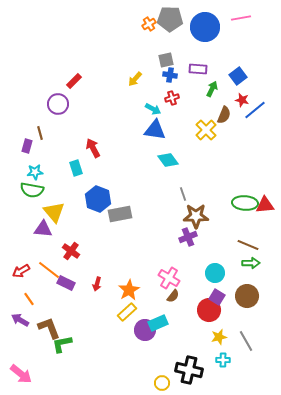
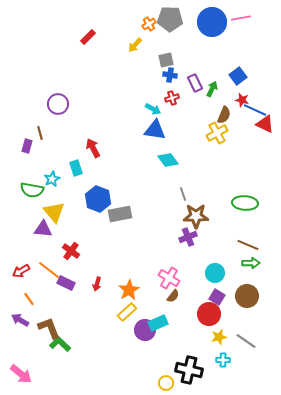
blue circle at (205, 27): moved 7 px right, 5 px up
purple rectangle at (198, 69): moved 3 px left, 14 px down; rotated 60 degrees clockwise
yellow arrow at (135, 79): moved 34 px up
red rectangle at (74, 81): moved 14 px right, 44 px up
blue line at (255, 110): rotated 65 degrees clockwise
yellow cross at (206, 130): moved 11 px right, 3 px down; rotated 15 degrees clockwise
cyan star at (35, 172): moved 17 px right, 7 px down; rotated 21 degrees counterclockwise
red triangle at (265, 205): moved 81 px up; rotated 30 degrees clockwise
red circle at (209, 310): moved 4 px down
gray line at (246, 341): rotated 25 degrees counterclockwise
green L-shape at (62, 344): moved 2 px left; rotated 55 degrees clockwise
yellow circle at (162, 383): moved 4 px right
